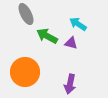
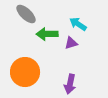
gray ellipse: rotated 20 degrees counterclockwise
green arrow: moved 2 px up; rotated 30 degrees counterclockwise
purple triangle: rotated 32 degrees counterclockwise
